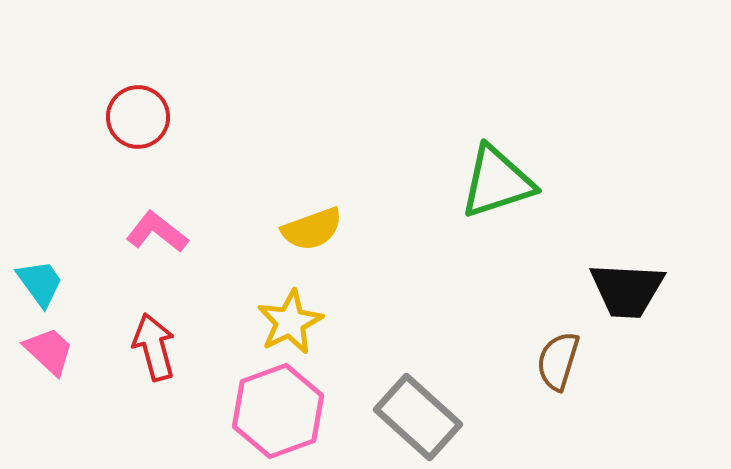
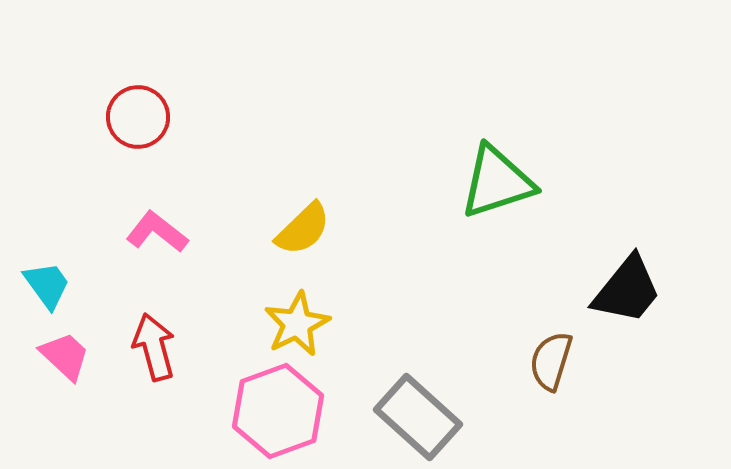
yellow semicircle: moved 9 px left; rotated 24 degrees counterclockwise
cyan trapezoid: moved 7 px right, 2 px down
black trapezoid: rotated 54 degrees counterclockwise
yellow star: moved 7 px right, 2 px down
pink trapezoid: moved 16 px right, 5 px down
brown semicircle: moved 7 px left
